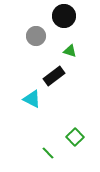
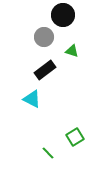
black circle: moved 1 px left, 1 px up
gray circle: moved 8 px right, 1 px down
green triangle: moved 2 px right
black rectangle: moved 9 px left, 6 px up
green square: rotated 12 degrees clockwise
